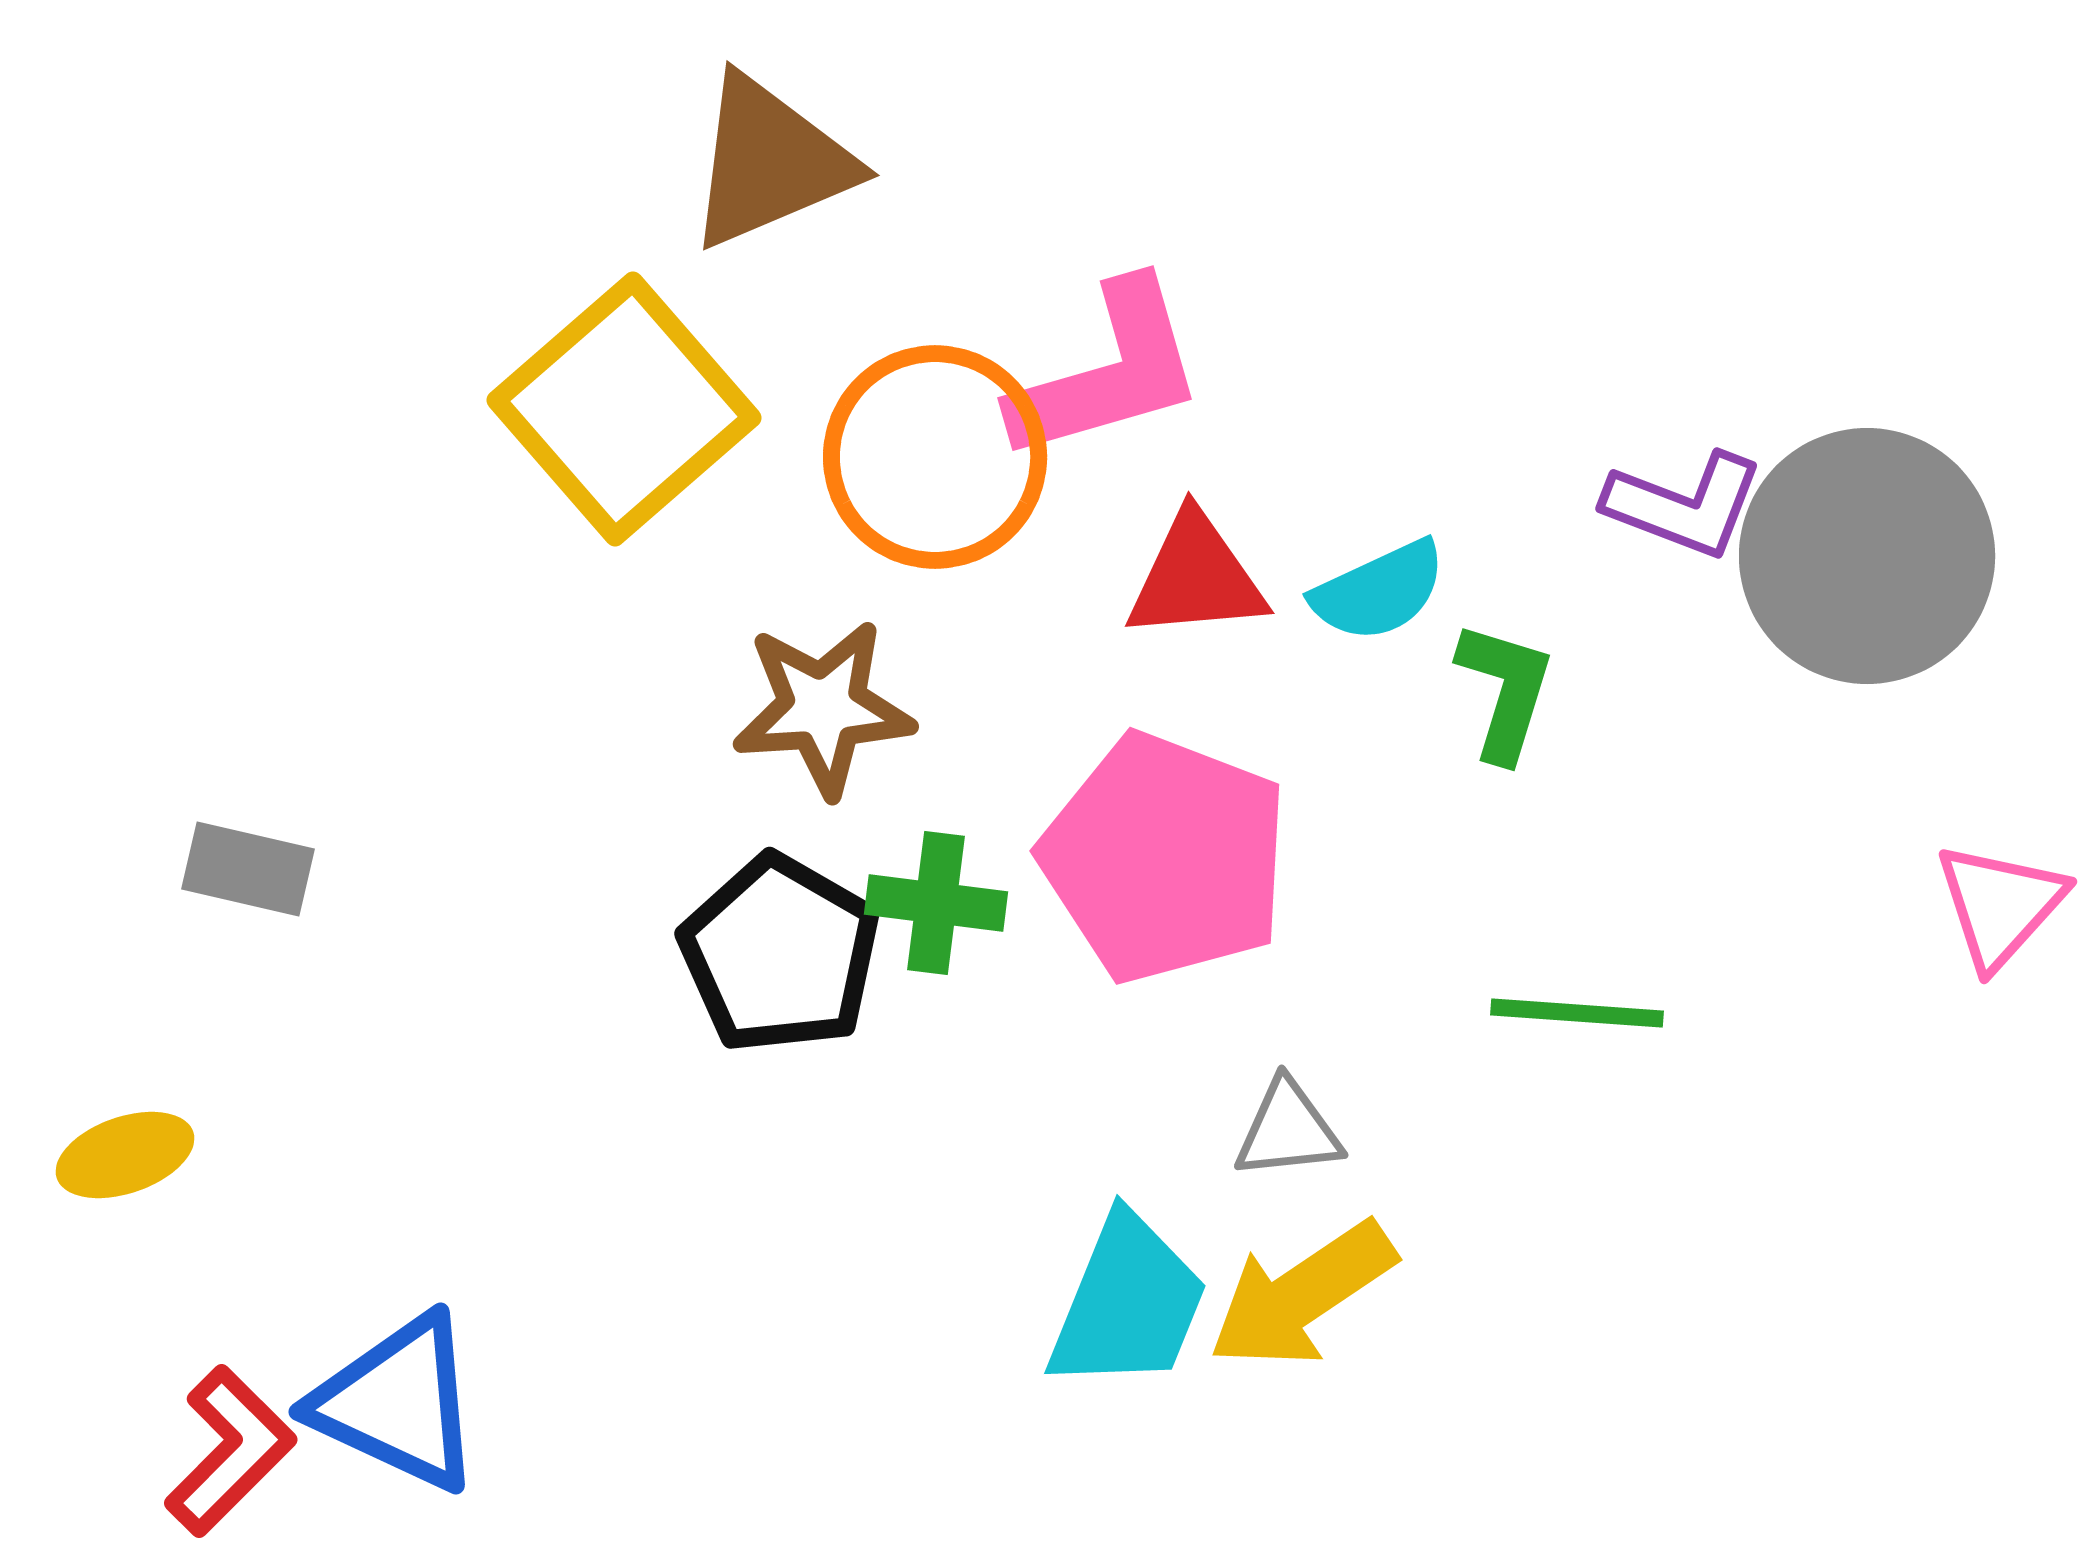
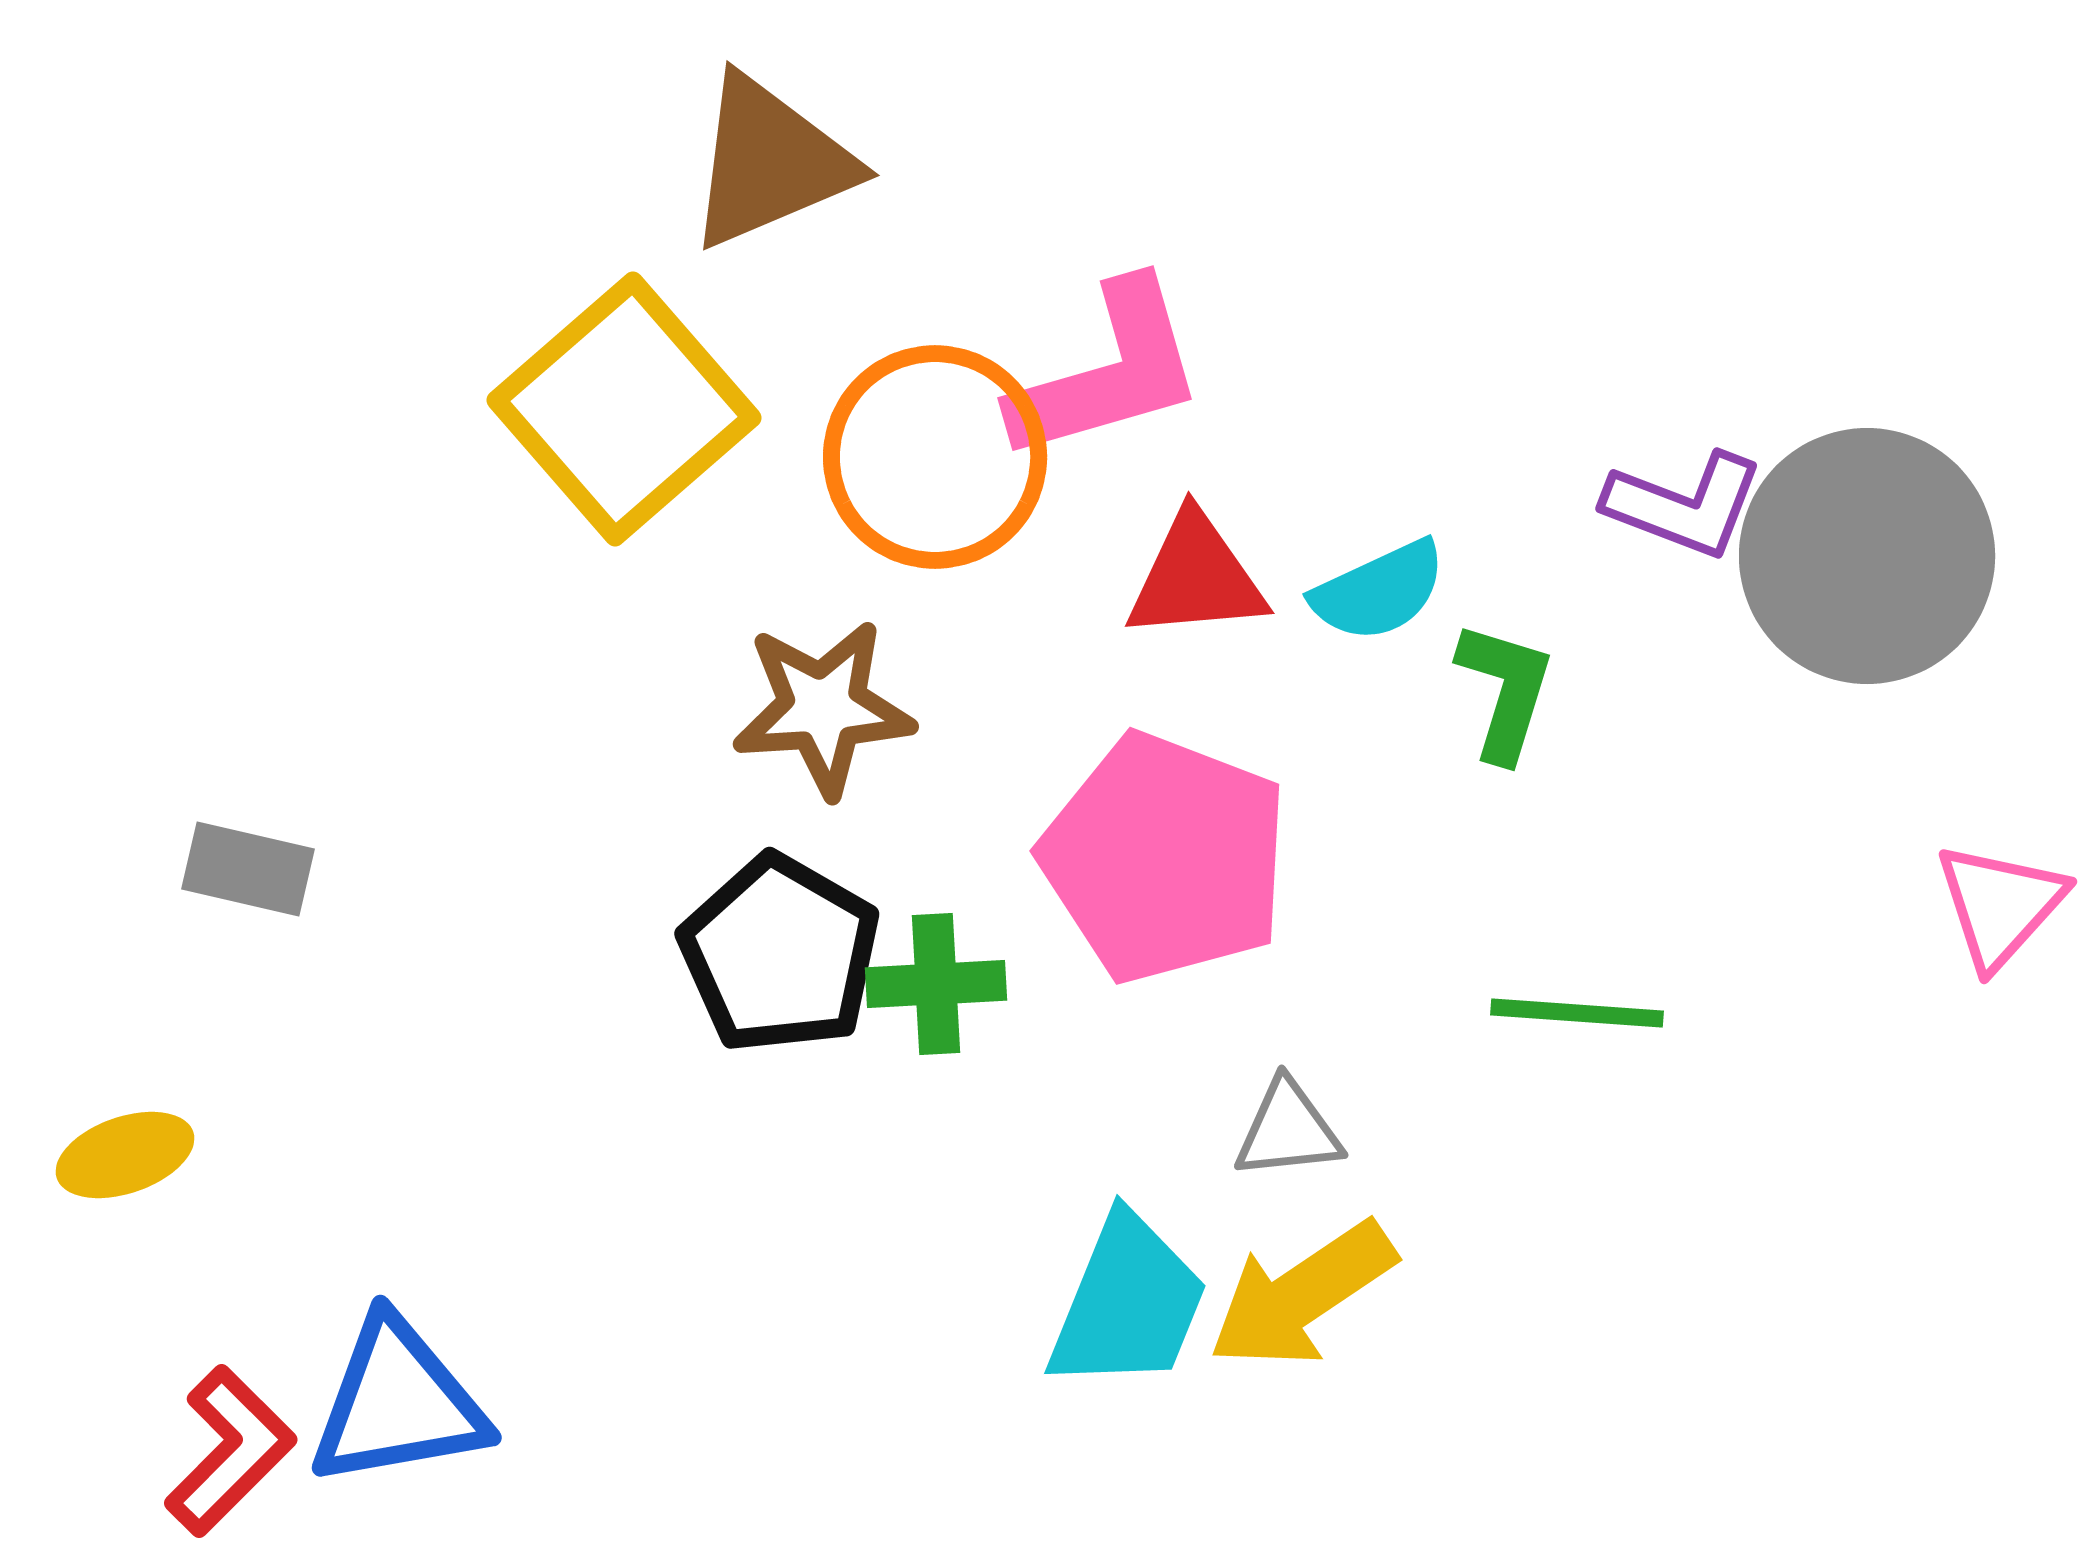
green cross: moved 81 px down; rotated 10 degrees counterclockwise
blue triangle: rotated 35 degrees counterclockwise
